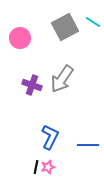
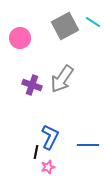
gray square: moved 1 px up
black line: moved 15 px up
